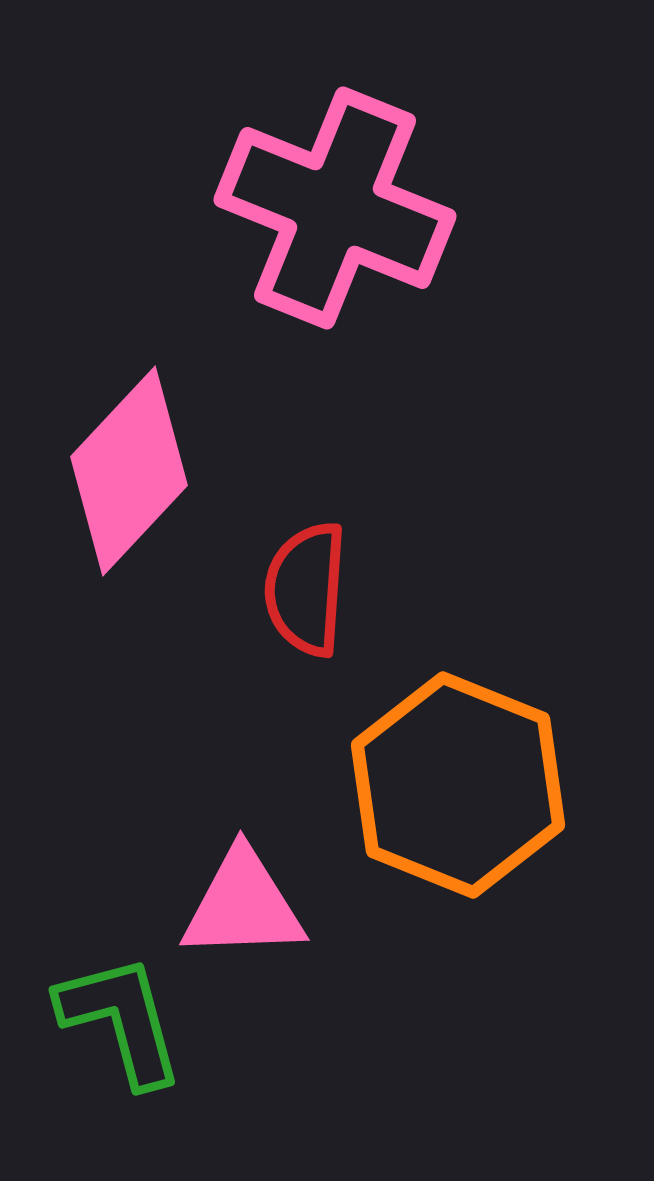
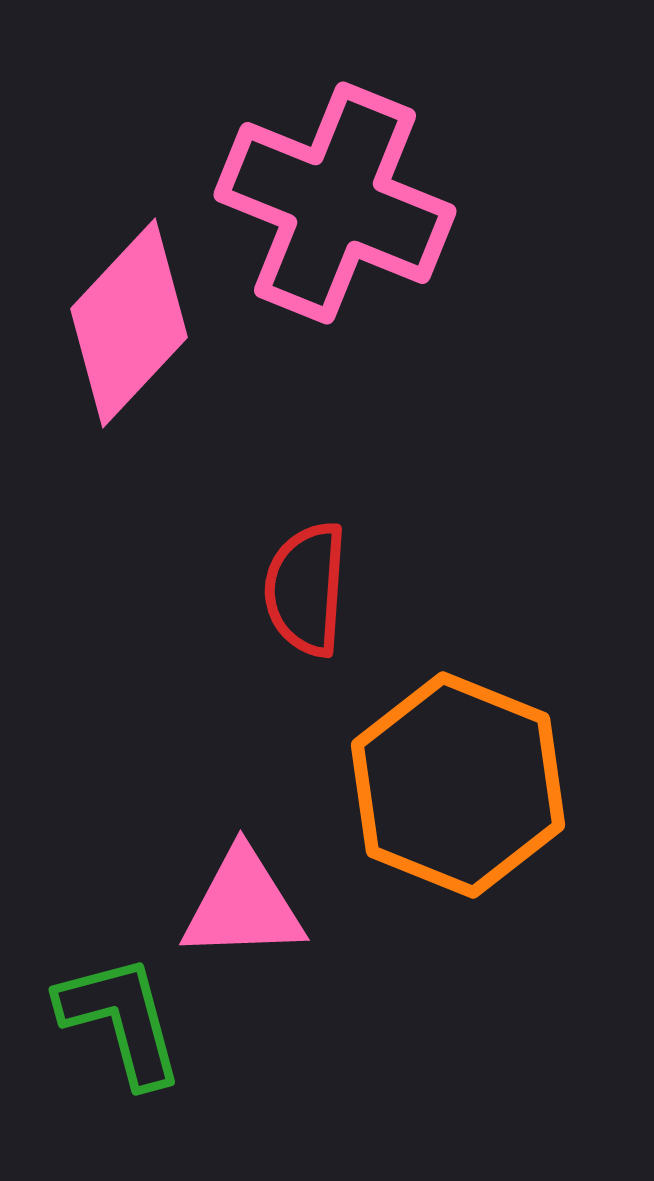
pink cross: moved 5 px up
pink diamond: moved 148 px up
